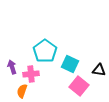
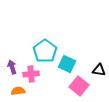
cyan square: moved 3 px left
orange semicircle: moved 4 px left; rotated 64 degrees clockwise
